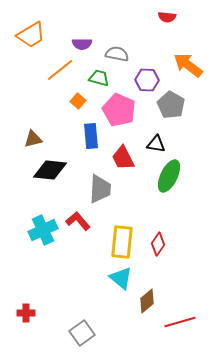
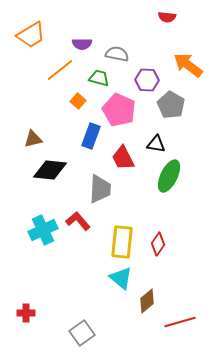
blue rectangle: rotated 25 degrees clockwise
